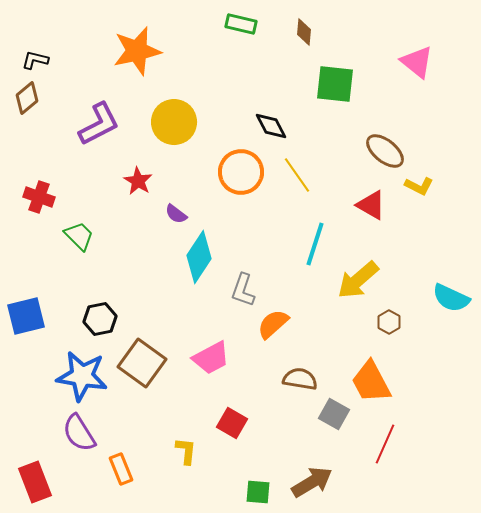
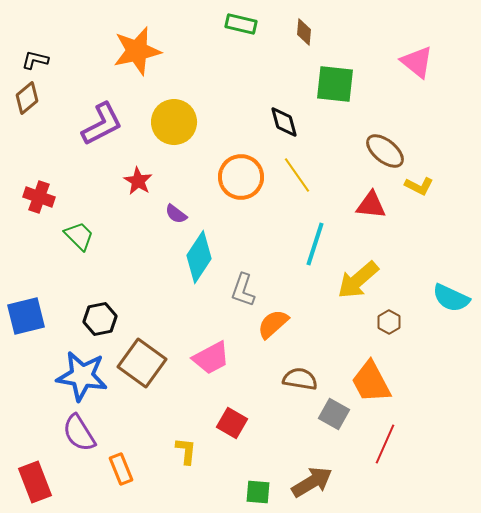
purple L-shape at (99, 124): moved 3 px right
black diamond at (271, 126): moved 13 px right, 4 px up; rotated 12 degrees clockwise
orange circle at (241, 172): moved 5 px down
red triangle at (371, 205): rotated 24 degrees counterclockwise
